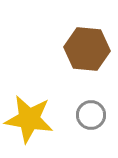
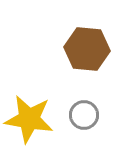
gray circle: moved 7 px left
